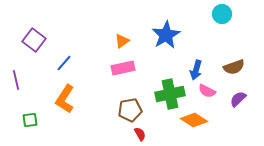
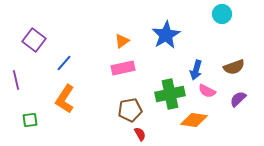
orange diamond: rotated 24 degrees counterclockwise
